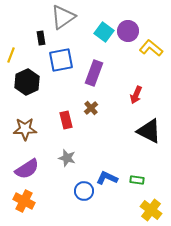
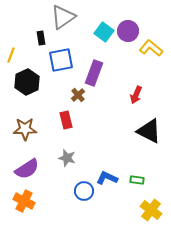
brown cross: moved 13 px left, 13 px up
